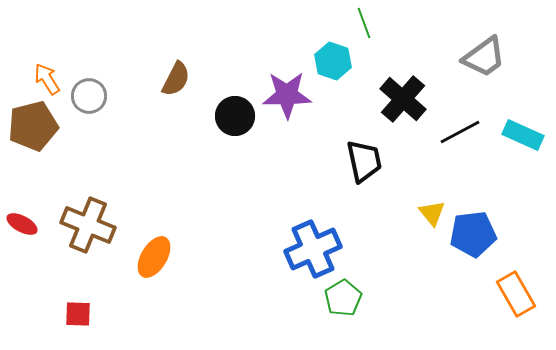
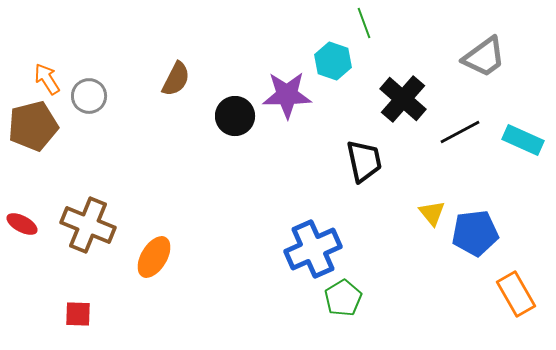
cyan rectangle: moved 5 px down
blue pentagon: moved 2 px right, 1 px up
